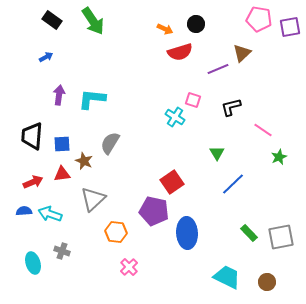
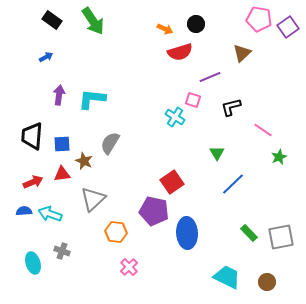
purple square: moved 2 px left; rotated 25 degrees counterclockwise
purple line: moved 8 px left, 8 px down
